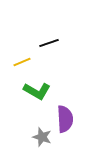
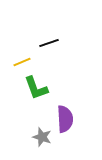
green L-shape: moved 1 px left, 3 px up; rotated 40 degrees clockwise
